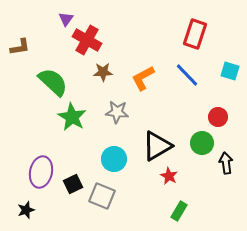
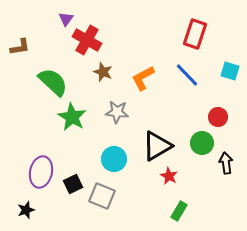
brown star: rotated 24 degrees clockwise
